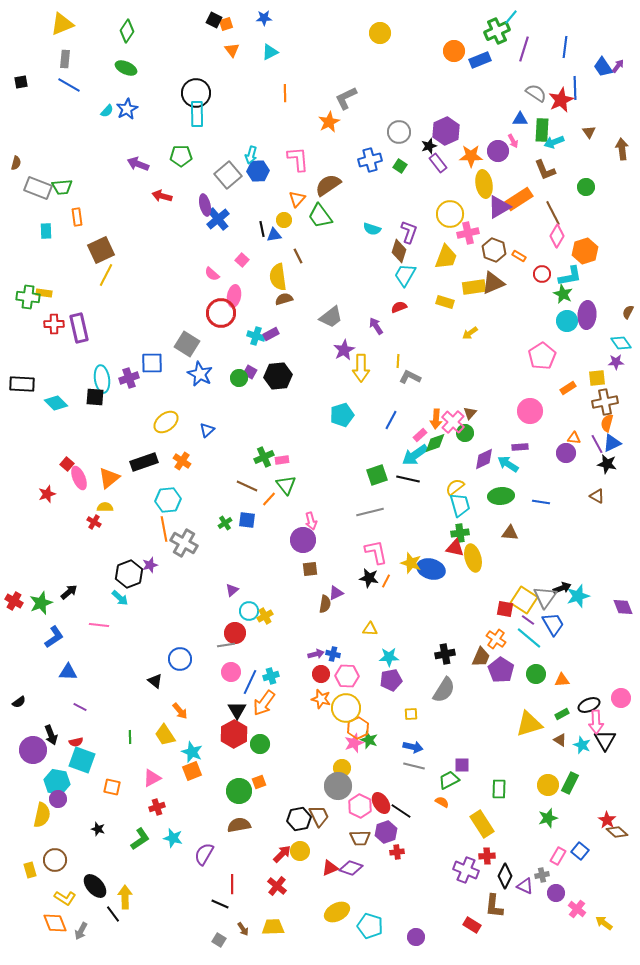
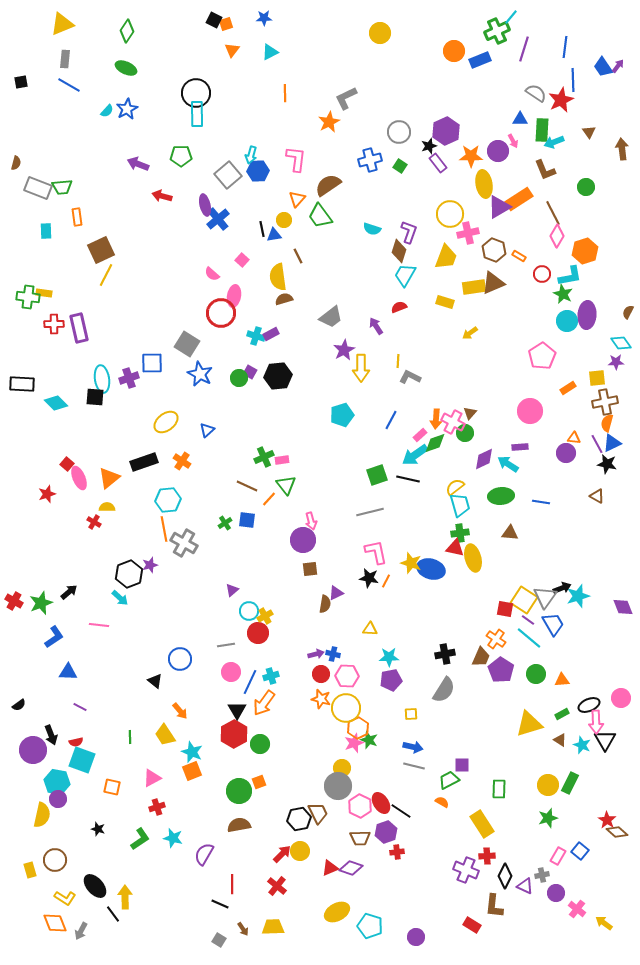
orange triangle at (232, 50): rotated 14 degrees clockwise
blue line at (575, 88): moved 2 px left, 8 px up
pink L-shape at (298, 159): moved 2 px left; rotated 12 degrees clockwise
pink cross at (453, 422): rotated 15 degrees counterclockwise
yellow semicircle at (105, 507): moved 2 px right
red circle at (235, 633): moved 23 px right
black semicircle at (19, 702): moved 3 px down
brown trapezoid at (319, 816): moved 1 px left, 3 px up
